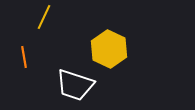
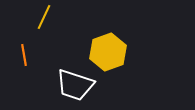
yellow hexagon: moved 1 px left, 3 px down; rotated 15 degrees clockwise
orange line: moved 2 px up
